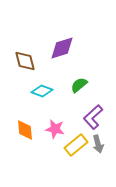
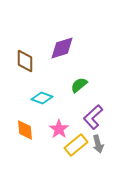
brown diamond: rotated 15 degrees clockwise
cyan diamond: moved 7 px down
pink star: moved 4 px right; rotated 24 degrees clockwise
